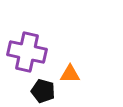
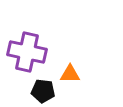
black pentagon: rotated 10 degrees counterclockwise
